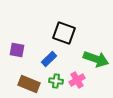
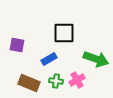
black square: rotated 20 degrees counterclockwise
purple square: moved 5 px up
blue rectangle: rotated 14 degrees clockwise
brown rectangle: moved 1 px up
